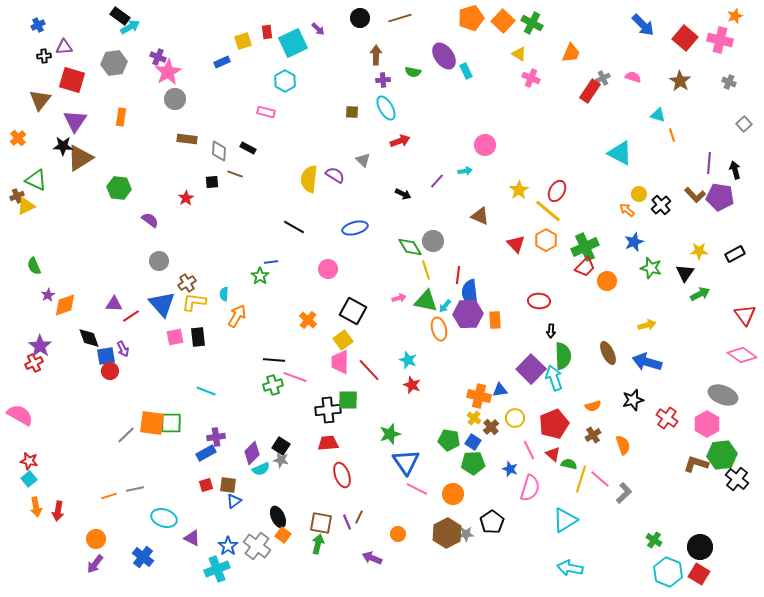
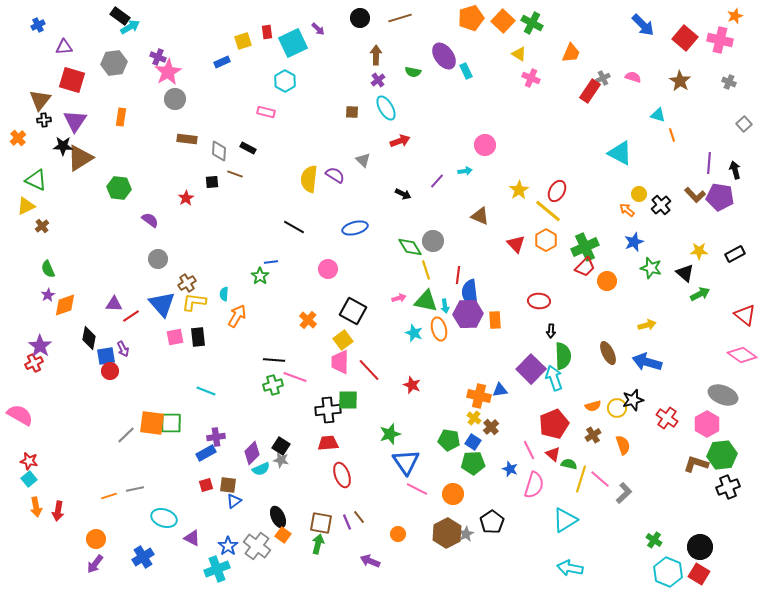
black cross at (44, 56): moved 64 px down
purple cross at (383, 80): moved 5 px left; rotated 32 degrees counterclockwise
brown cross at (17, 196): moved 25 px right, 30 px down; rotated 16 degrees counterclockwise
gray circle at (159, 261): moved 1 px left, 2 px up
green semicircle at (34, 266): moved 14 px right, 3 px down
black triangle at (685, 273): rotated 24 degrees counterclockwise
cyan arrow at (445, 306): rotated 48 degrees counterclockwise
red triangle at (745, 315): rotated 15 degrees counterclockwise
black diamond at (89, 338): rotated 30 degrees clockwise
cyan star at (408, 360): moved 6 px right, 27 px up
yellow circle at (515, 418): moved 102 px right, 10 px up
black cross at (737, 479): moved 9 px left, 8 px down; rotated 30 degrees clockwise
pink semicircle at (530, 488): moved 4 px right, 3 px up
brown line at (359, 517): rotated 64 degrees counterclockwise
gray star at (466, 534): rotated 28 degrees counterclockwise
blue cross at (143, 557): rotated 20 degrees clockwise
purple arrow at (372, 558): moved 2 px left, 3 px down
